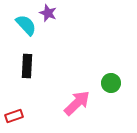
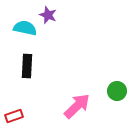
purple star: moved 2 px down
cyan semicircle: moved 1 px left, 3 px down; rotated 35 degrees counterclockwise
green circle: moved 6 px right, 8 px down
pink arrow: moved 3 px down
